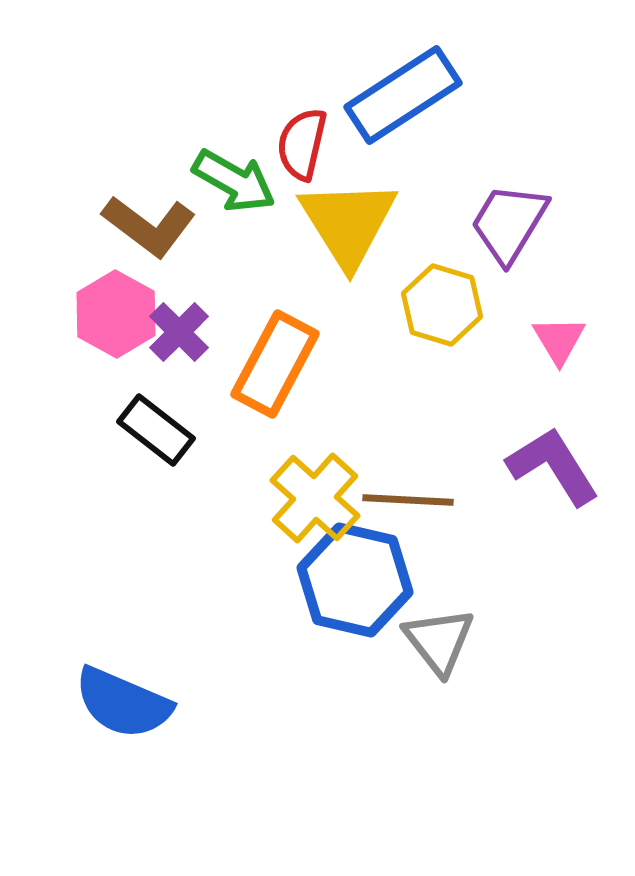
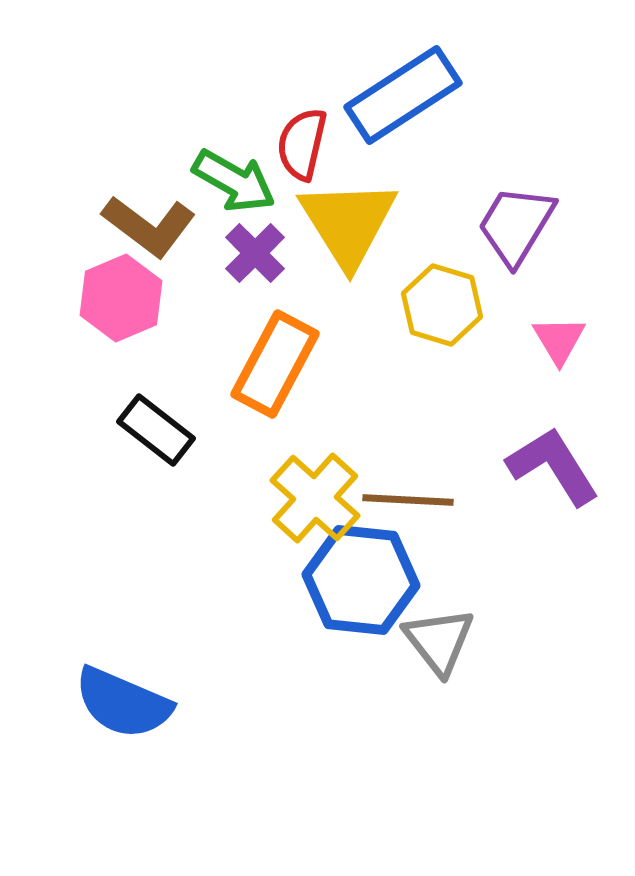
purple trapezoid: moved 7 px right, 2 px down
pink hexagon: moved 5 px right, 16 px up; rotated 8 degrees clockwise
purple cross: moved 76 px right, 79 px up
blue hexagon: moved 6 px right; rotated 7 degrees counterclockwise
